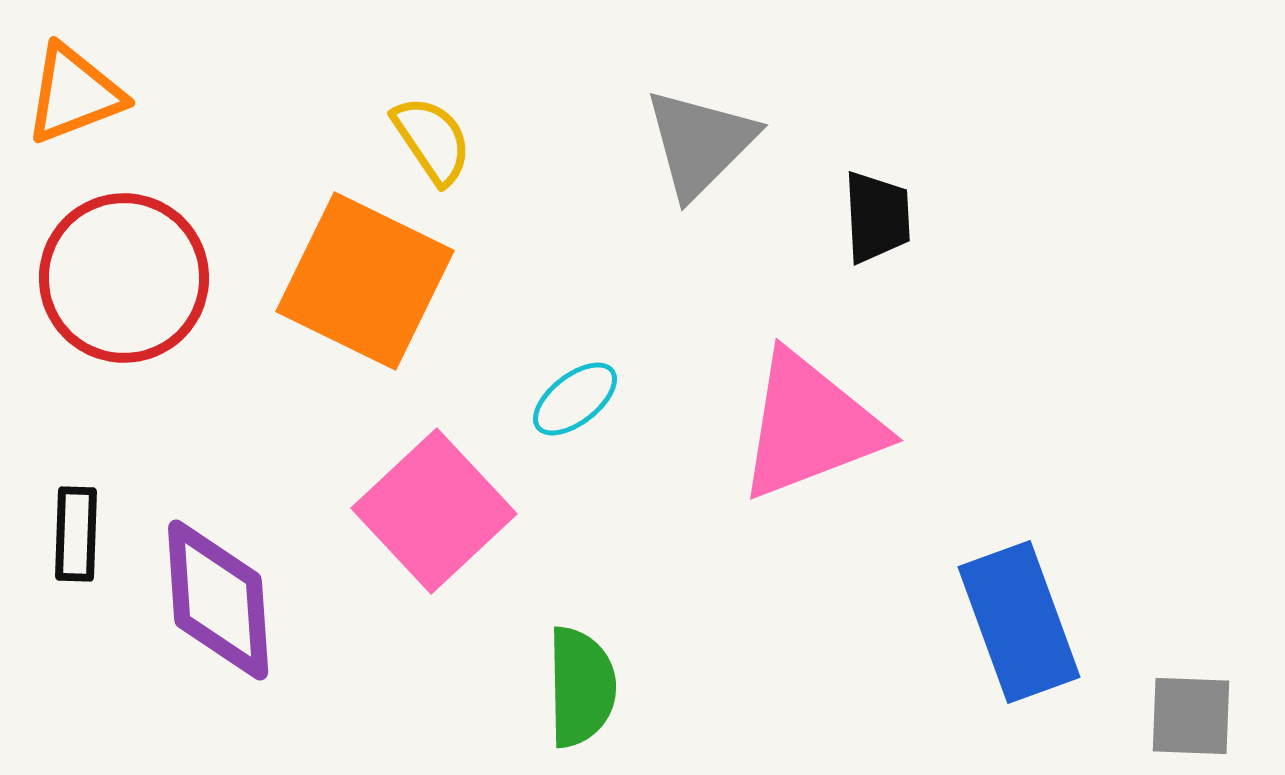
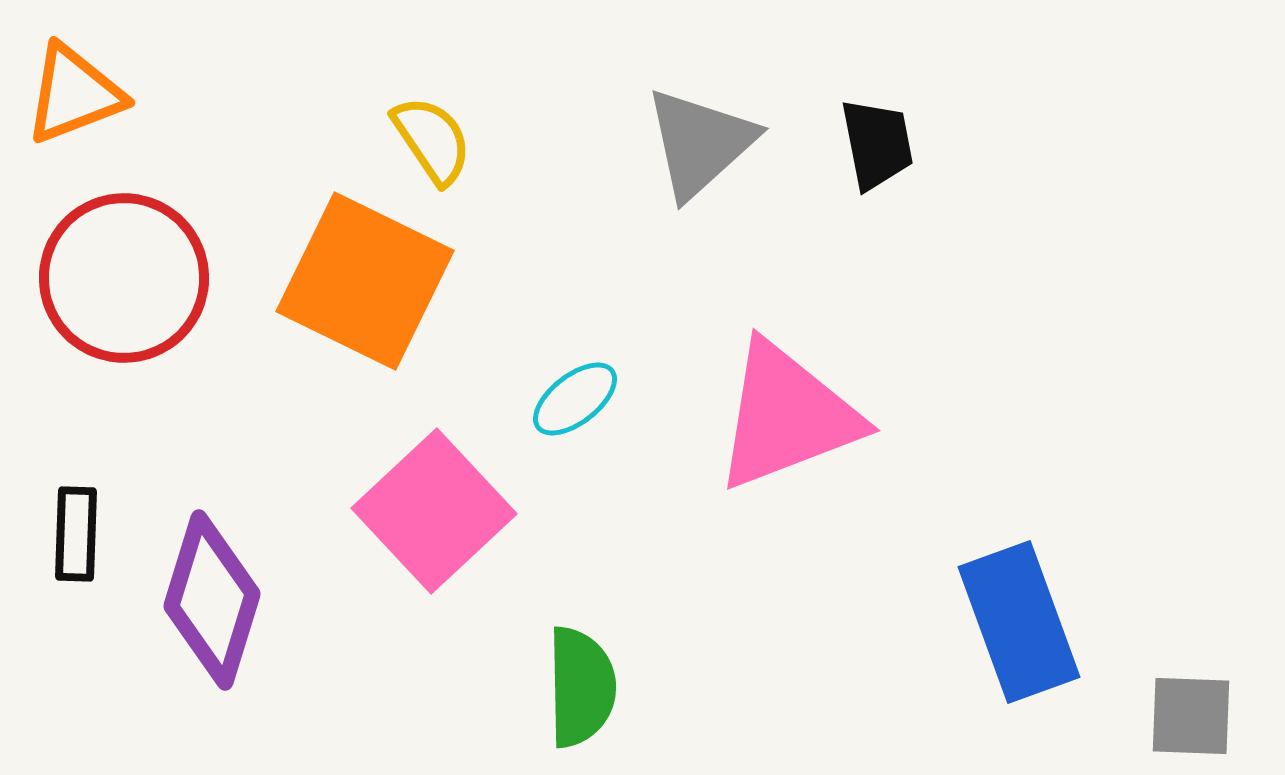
gray triangle: rotated 3 degrees clockwise
black trapezoid: moved 73 px up; rotated 8 degrees counterclockwise
pink triangle: moved 23 px left, 10 px up
purple diamond: moved 6 px left; rotated 21 degrees clockwise
